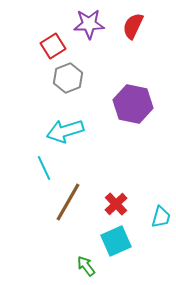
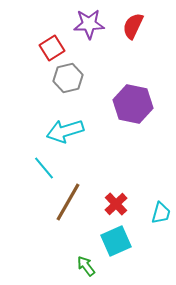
red square: moved 1 px left, 2 px down
gray hexagon: rotated 8 degrees clockwise
cyan line: rotated 15 degrees counterclockwise
cyan trapezoid: moved 4 px up
